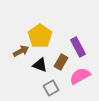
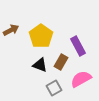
yellow pentagon: moved 1 px right
purple rectangle: moved 1 px up
brown arrow: moved 10 px left, 21 px up
pink semicircle: moved 1 px right, 3 px down
gray square: moved 3 px right
